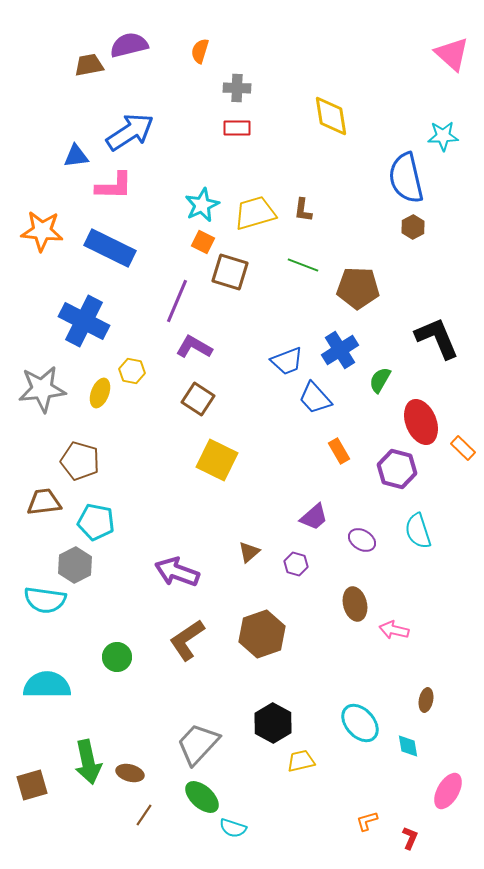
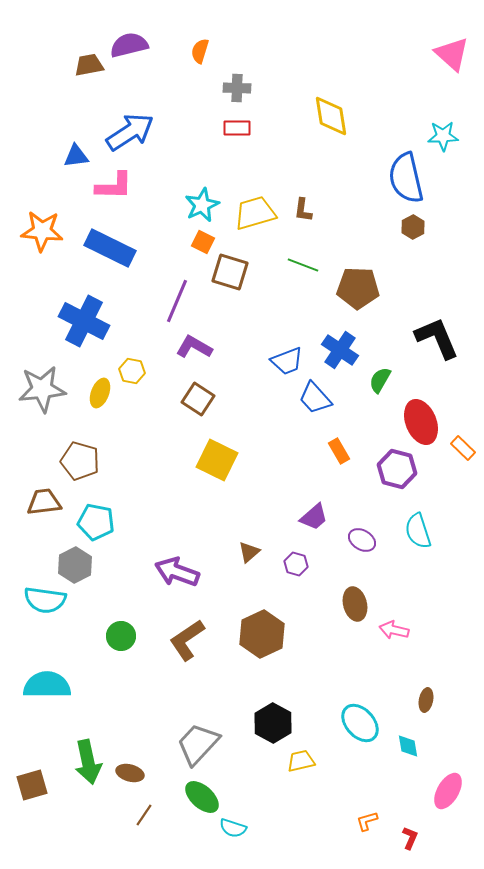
blue cross at (340, 350): rotated 24 degrees counterclockwise
brown hexagon at (262, 634): rotated 6 degrees counterclockwise
green circle at (117, 657): moved 4 px right, 21 px up
